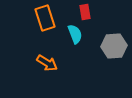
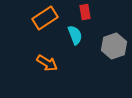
orange rectangle: rotated 75 degrees clockwise
cyan semicircle: moved 1 px down
gray hexagon: rotated 15 degrees counterclockwise
